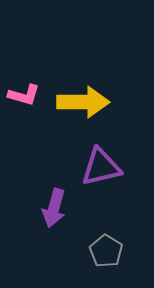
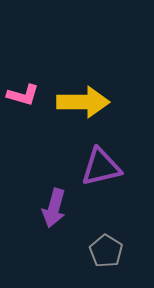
pink L-shape: moved 1 px left
